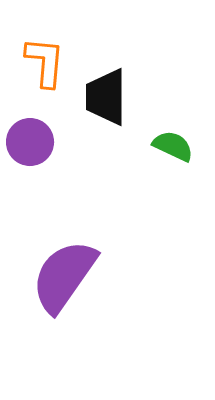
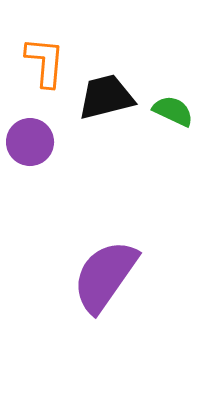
black trapezoid: rotated 76 degrees clockwise
green semicircle: moved 35 px up
purple semicircle: moved 41 px right
